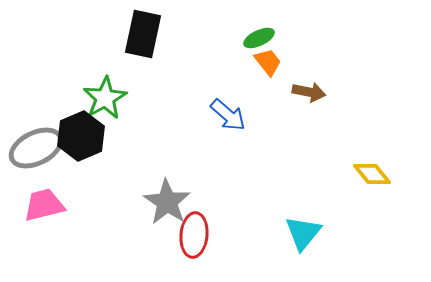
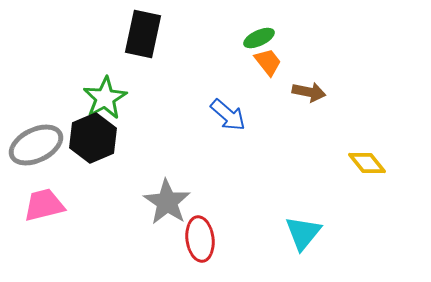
black hexagon: moved 12 px right, 2 px down
gray ellipse: moved 3 px up
yellow diamond: moved 5 px left, 11 px up
red ellipse: moved 6 px right, 4 px down; rotated 12 degrees counterclockwise
